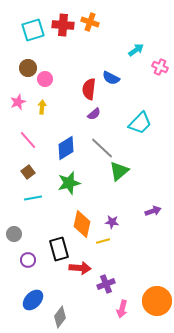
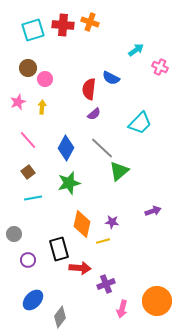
blue diamond: rotated 30 degrees counterclockwise
